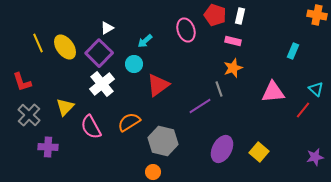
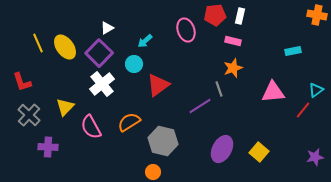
red pentagon: rotated 25 degrees counterclockwise
cyan rectangle: rotated 56 degrees clockwise
cyan triangle: moved 1 px down; rotated 42 degrees clockwise
